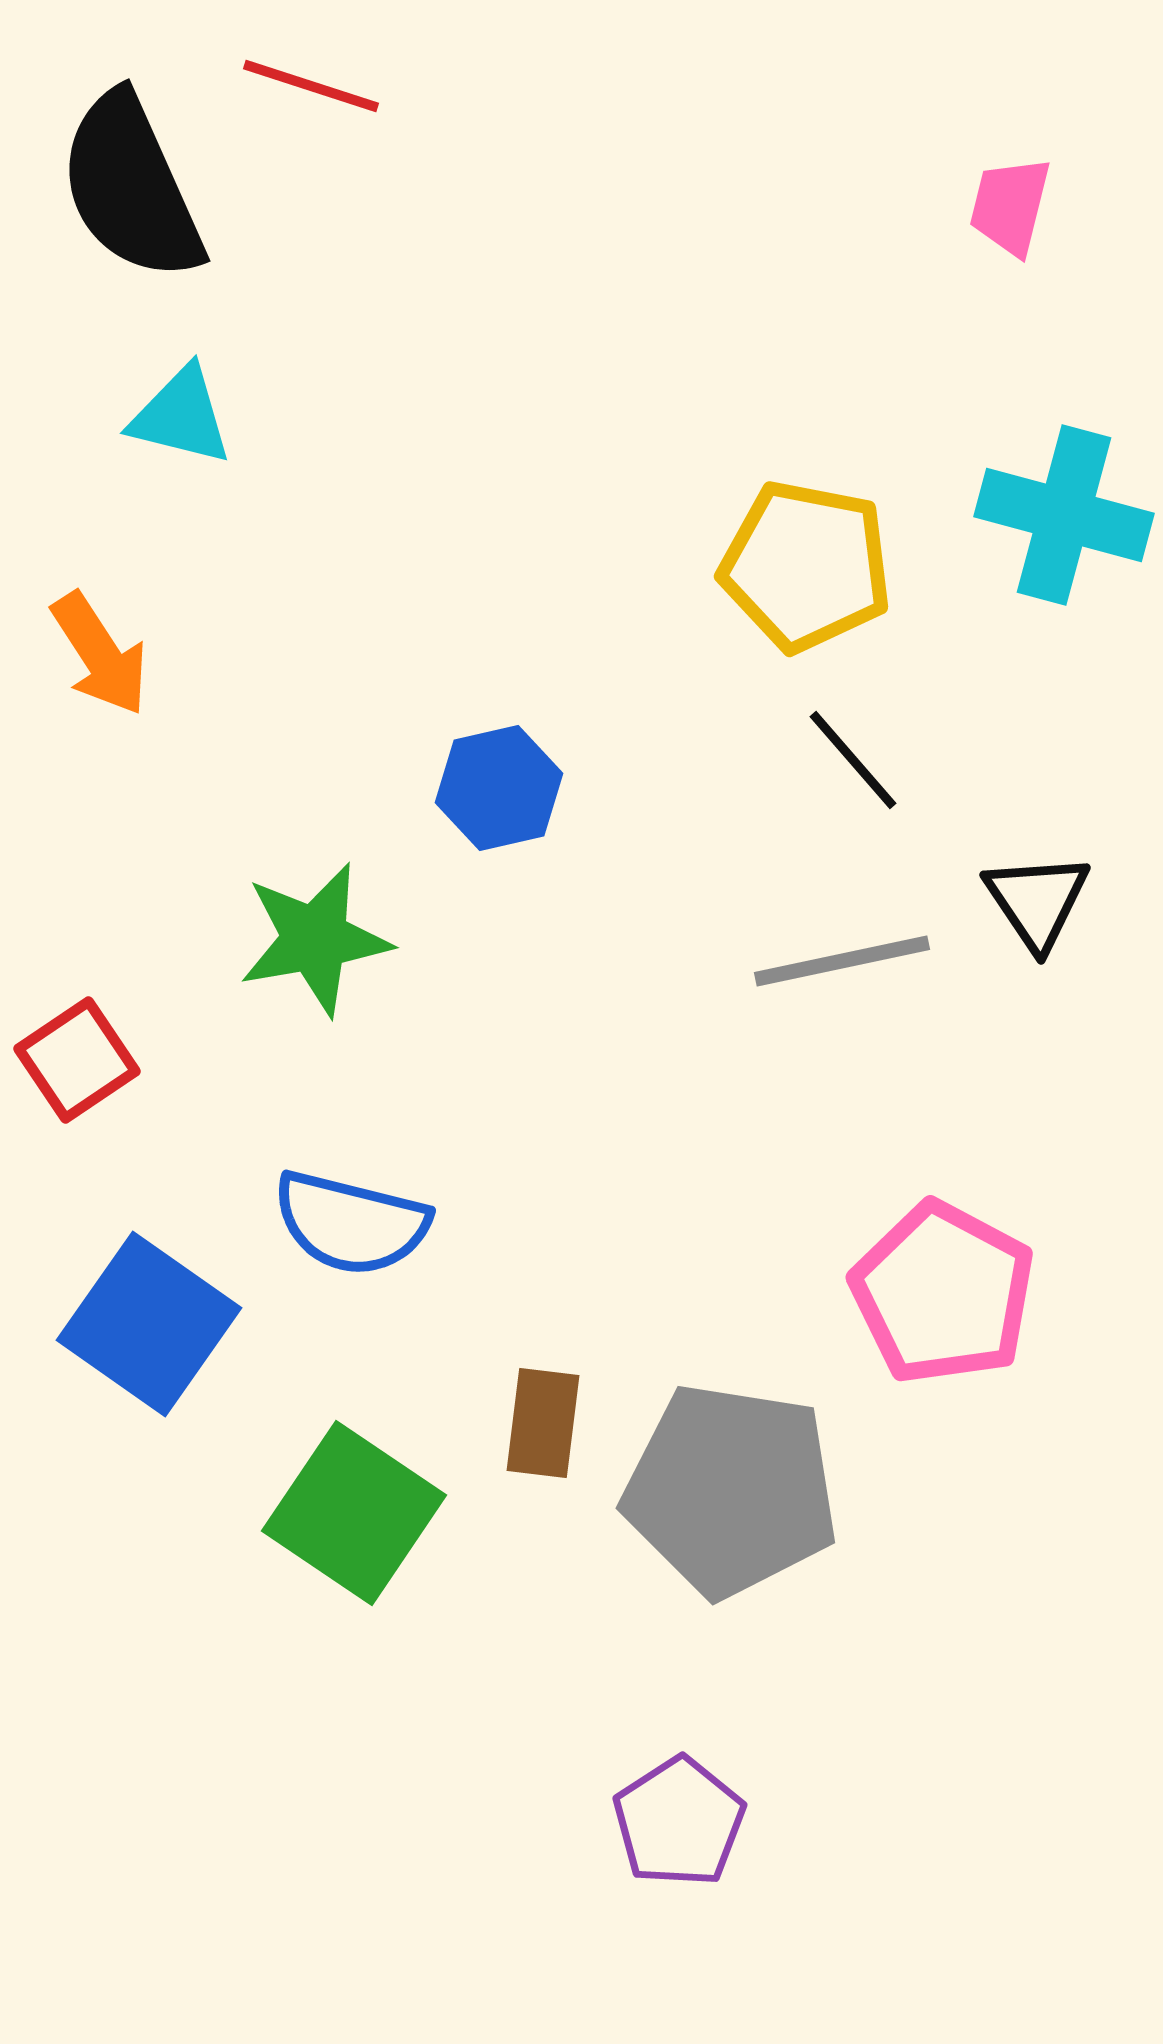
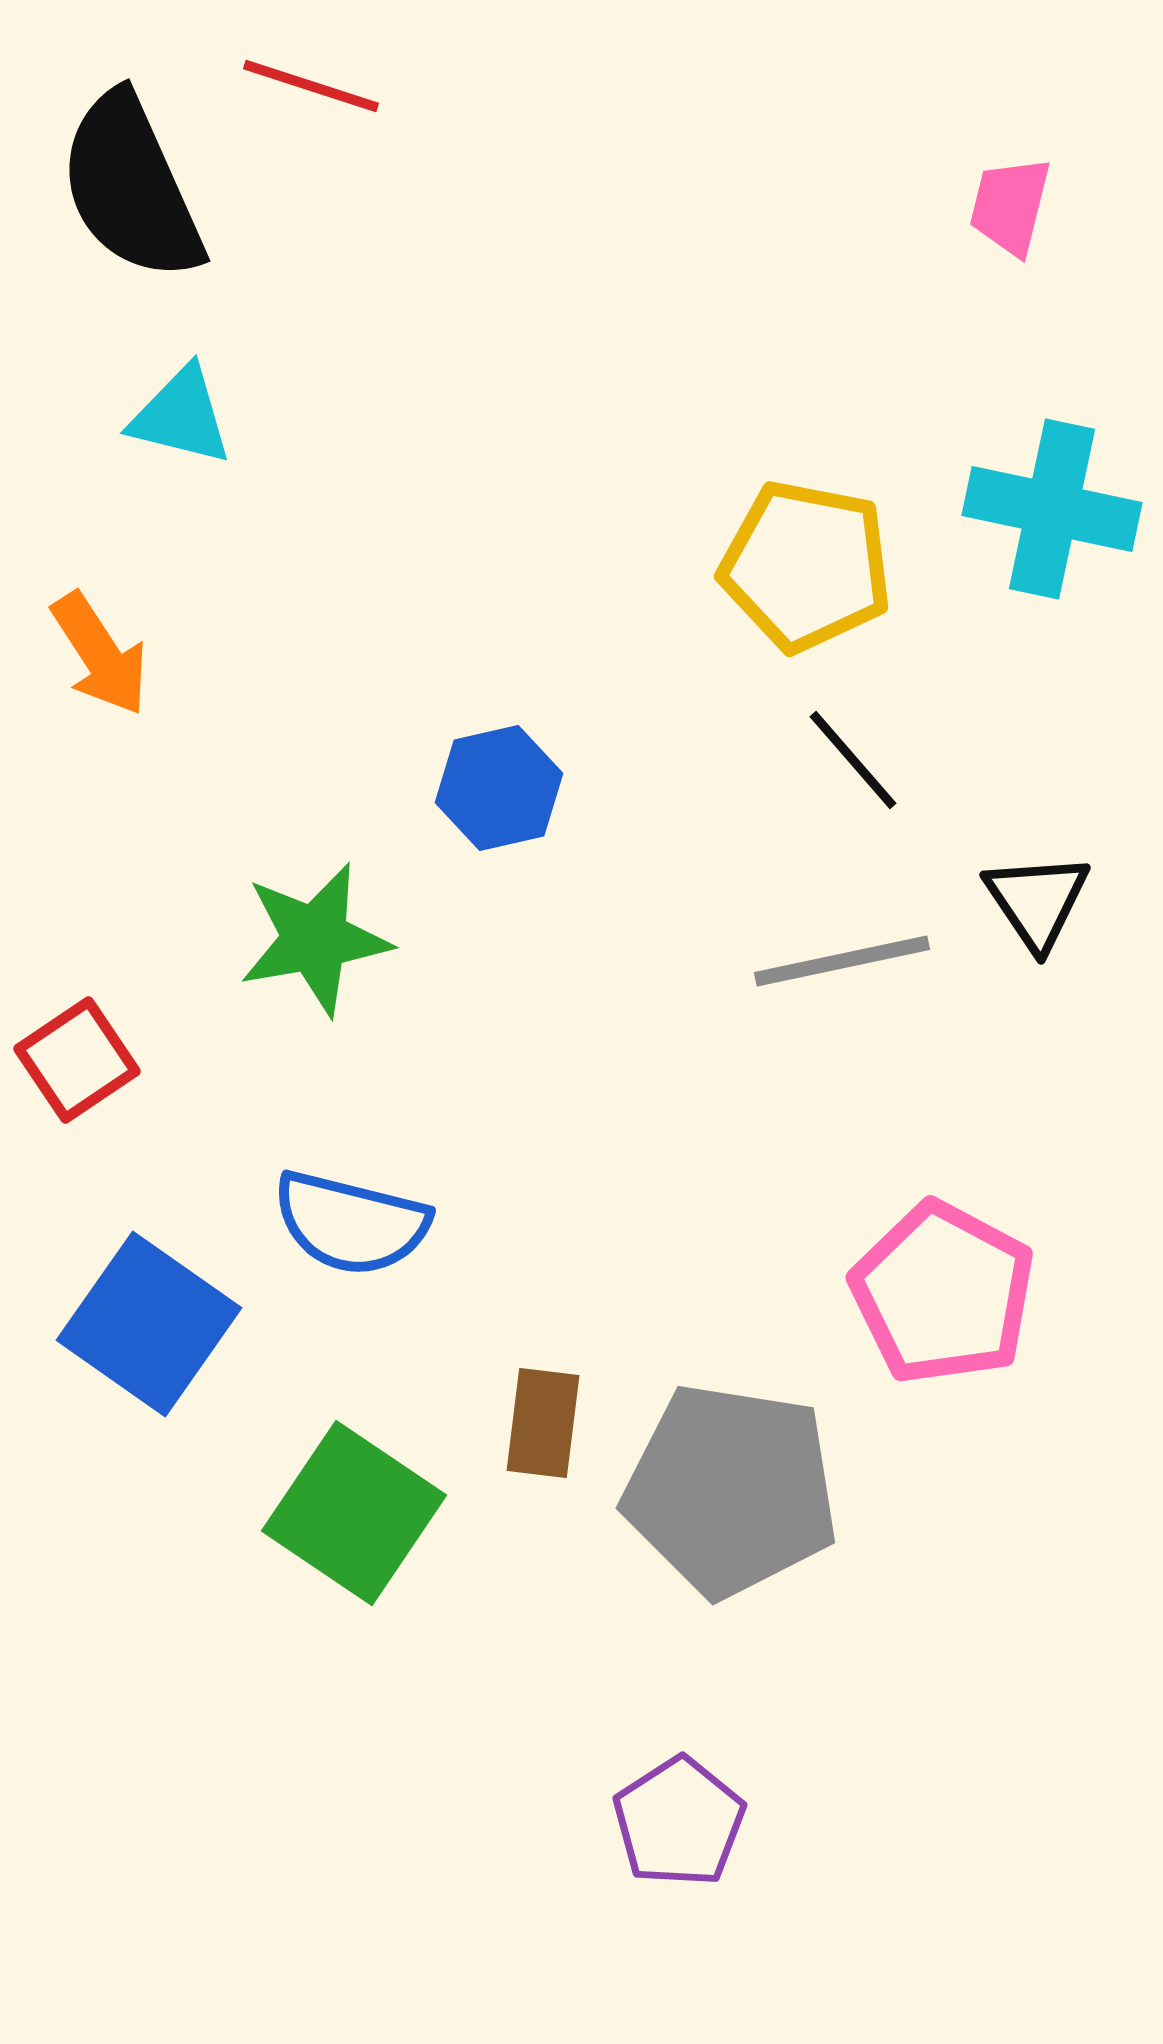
cyan cross: moved 12 px left, 6 px up; rotated 3 degrees counterclockwise
